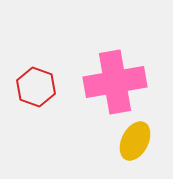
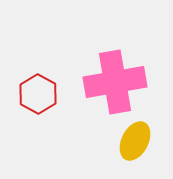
red hexagon: moved 2 px right, 7 px down; rotated 9 degrees clockwise
